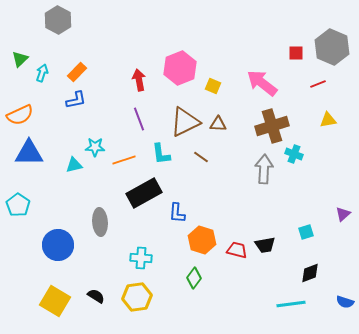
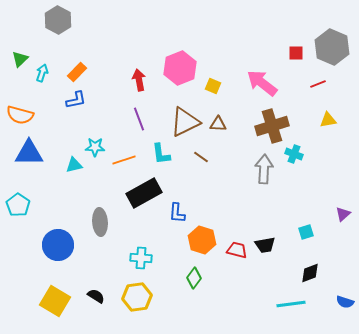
orange semicircle at (20, 115): rotated 40 degrees clockwise
